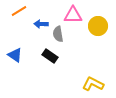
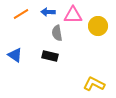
orange line: moved 2 px right, 3 px down
blue arrow: moved 7 px right, 12 px up
gray semicircle: moved 1 px left, 1 px up
black rectangle: rotated 21 degrees counterclockwise
yellow L-shape: moved 1 px right
